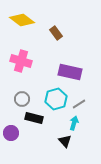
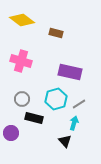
brown rectangle: rotated 40 degrees counterclockwise
